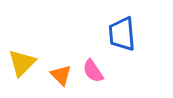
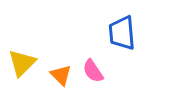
blue trapezoid: moved 1 px up
